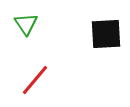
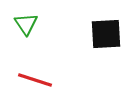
red line: rotated 68 degrees clockwise
